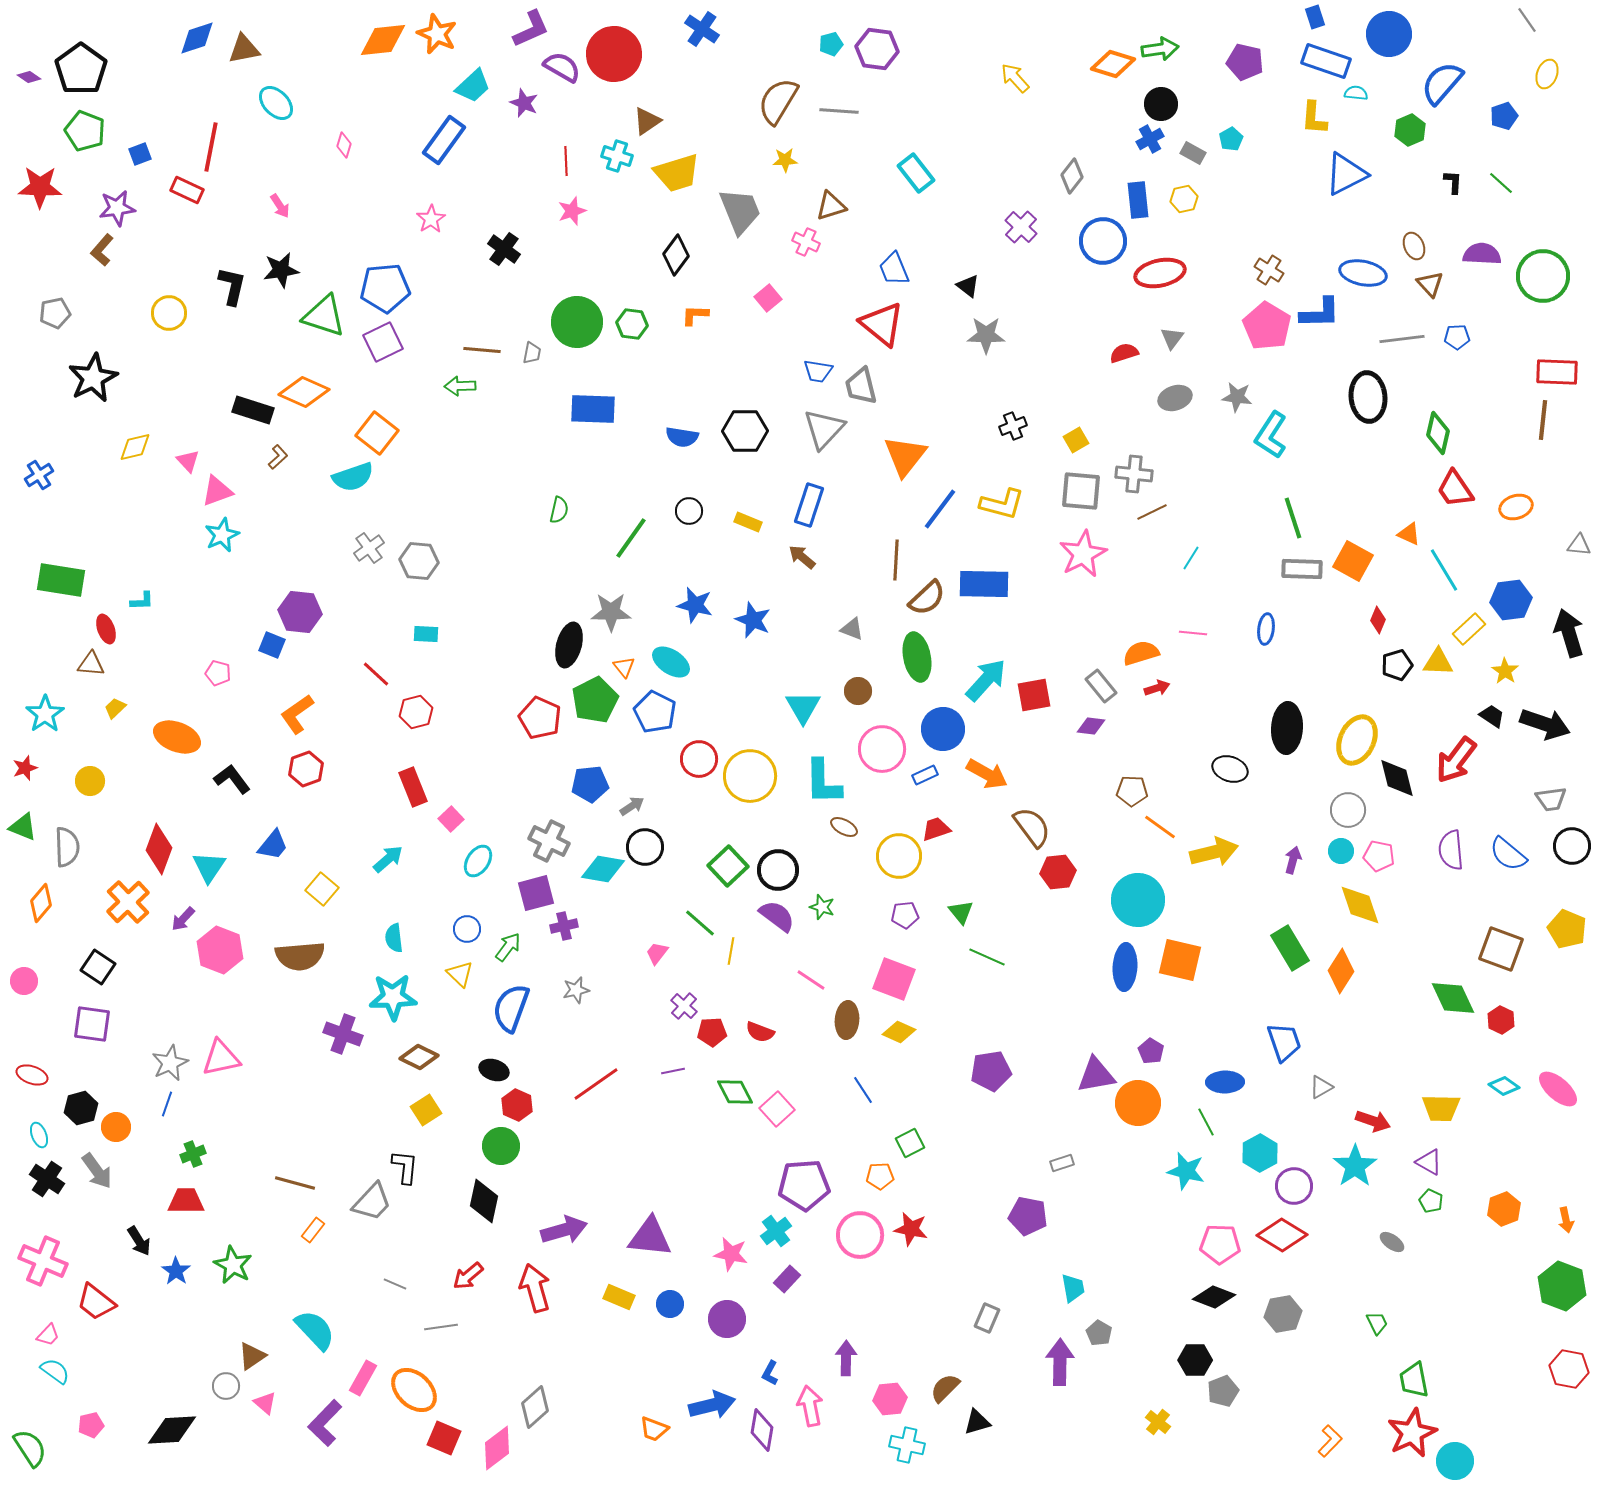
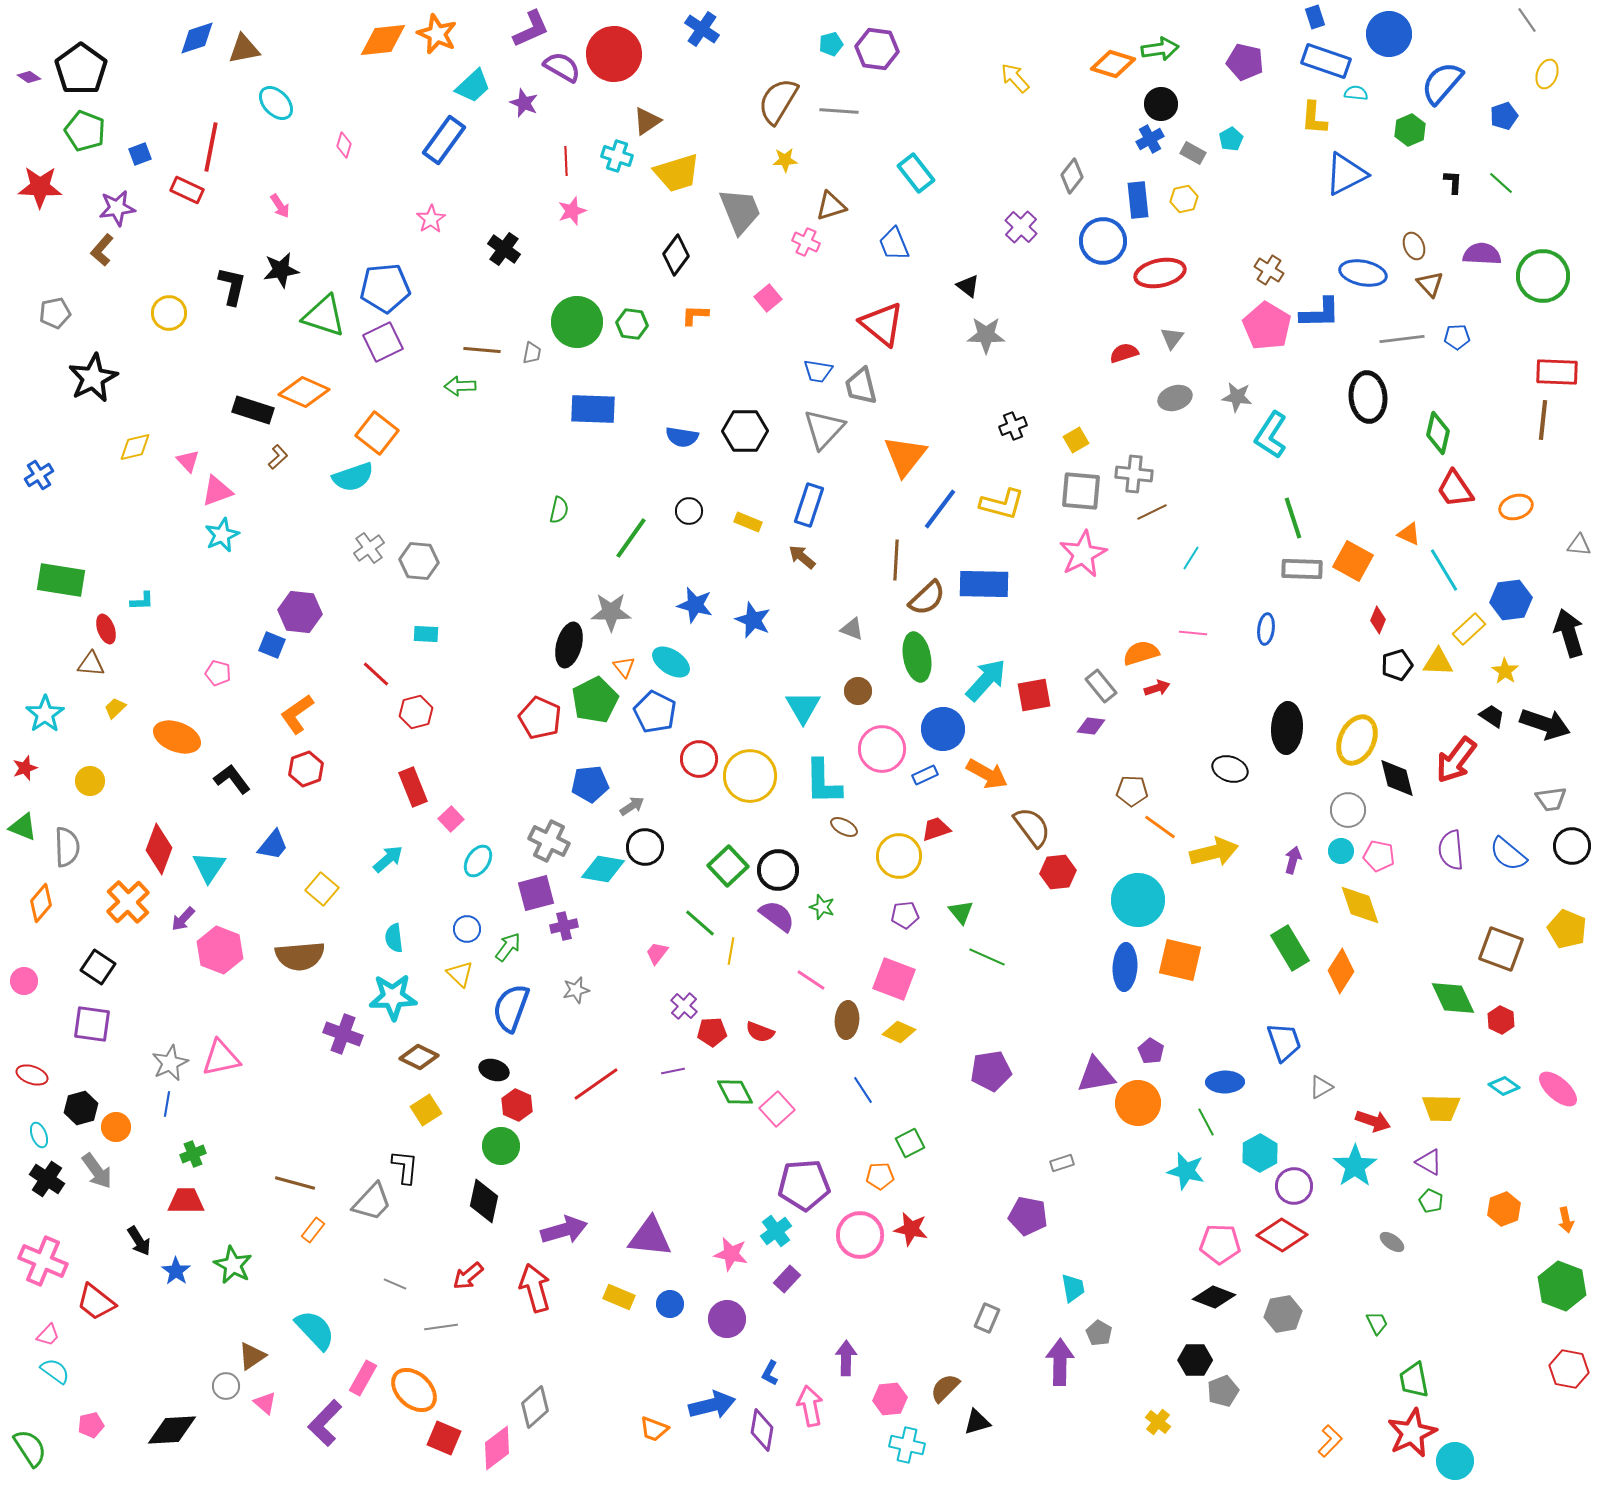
blue trapezoid at (894, 269): moved 25 px up
blue line at (167, 1104): rotated 10 degrees counterclockwise
